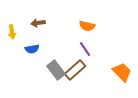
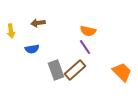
orange semicircle: moved 1 px right, 5 px down
yellow arrow: moved 1 px left, 1 px up
purple line: moved 2 px up
gray rectangle: rotated 18 degrees clockwise
